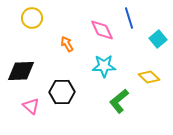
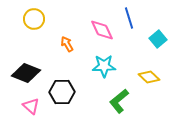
yellow circle: moved 2 px right, 1 px down
black diamond: moved 5 px right, 2 px down; rotated 24 degrees clockwise
